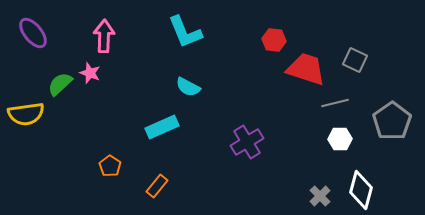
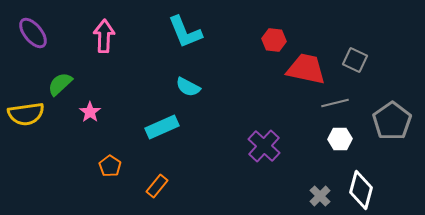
red trapezoid: rotated 6 degrees counterclockwise
pink star: moved 39 px down; rotated 15 degrees clockwise
purple cross: moved 17 px right, 4 px down; rotated 16 degrees counterclockwise
